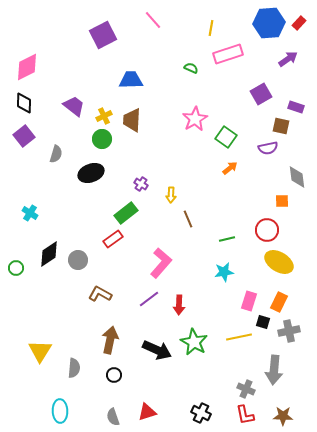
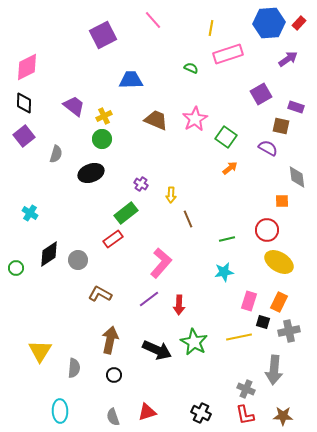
brown trapezoid at (132, 120): moved 24 px right; rotated 110 degrees clockwise
purple semicircle at (268, 148): rotated 138 degrees counterclockwise
